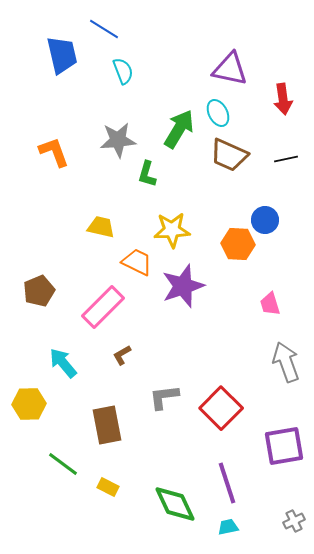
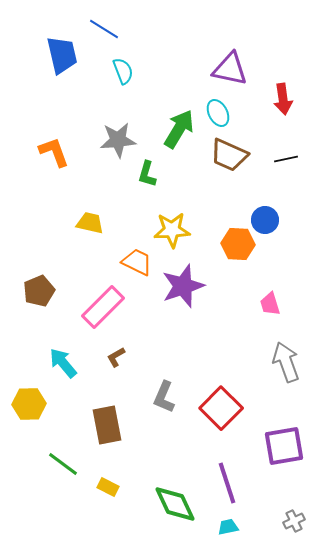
yellow trapezoid: moved 11 px left, 4 px up
brown L-shape: moved 6 px left, 2 px down
gray L-shape: rotated 60 degrees counterclockwise
